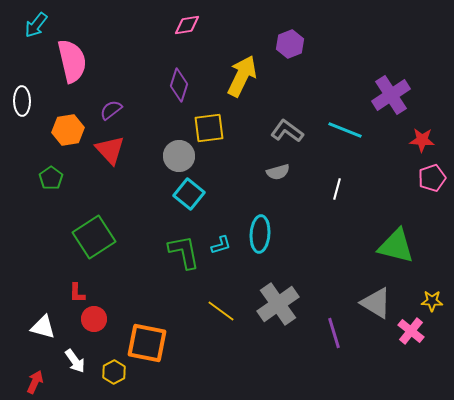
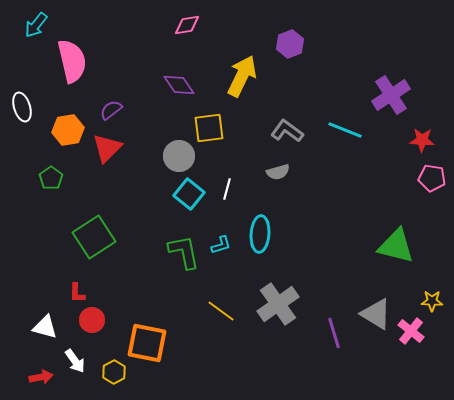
purple diamond: rotated 52 degrees counterclockwise
white ellipse: moved 6 px down; rotated 16 degrees counterclockwise
red triangle: moved 3 px left, 2 px up; rotated 28 degrees clockwise
pink pentagon: rotated 28 degrees clockwise
white line: moved 110 px left
gray triangle: moved 11 px down
red circle: moved 2 px left, 1 px down
white triangle: moved 2 px right
red arrow: moved 6 px right, 5 px up; rotated 55 degrees clockwise
